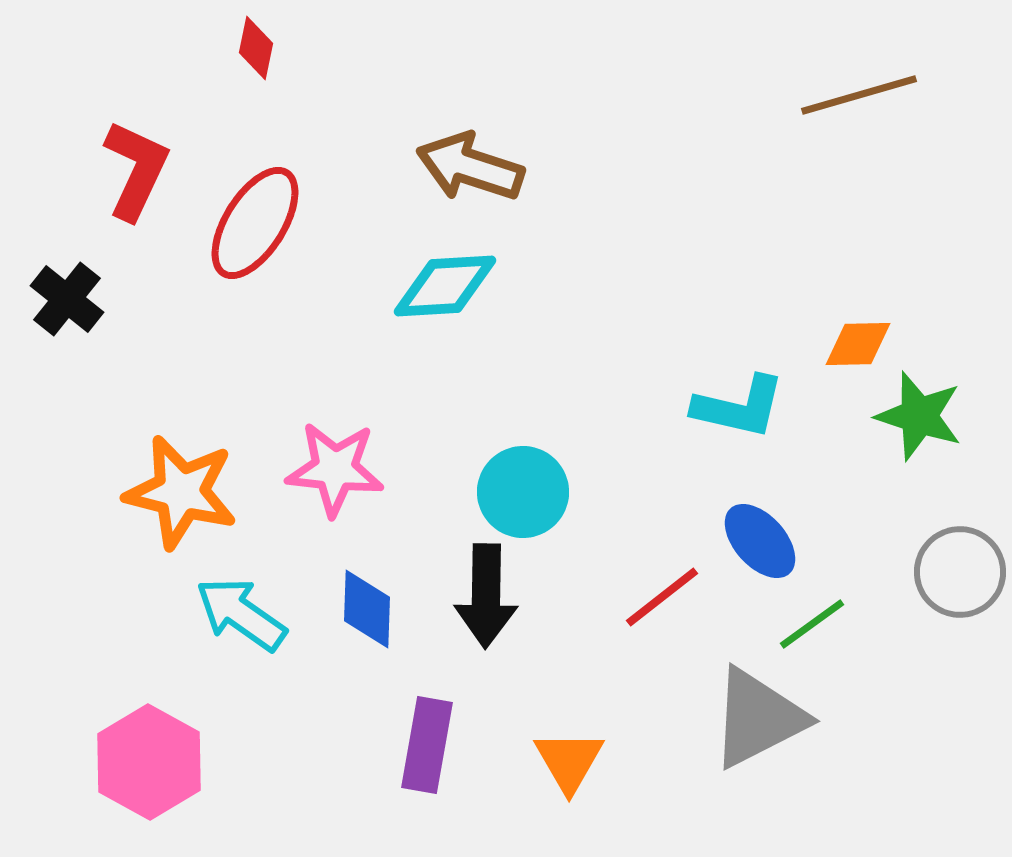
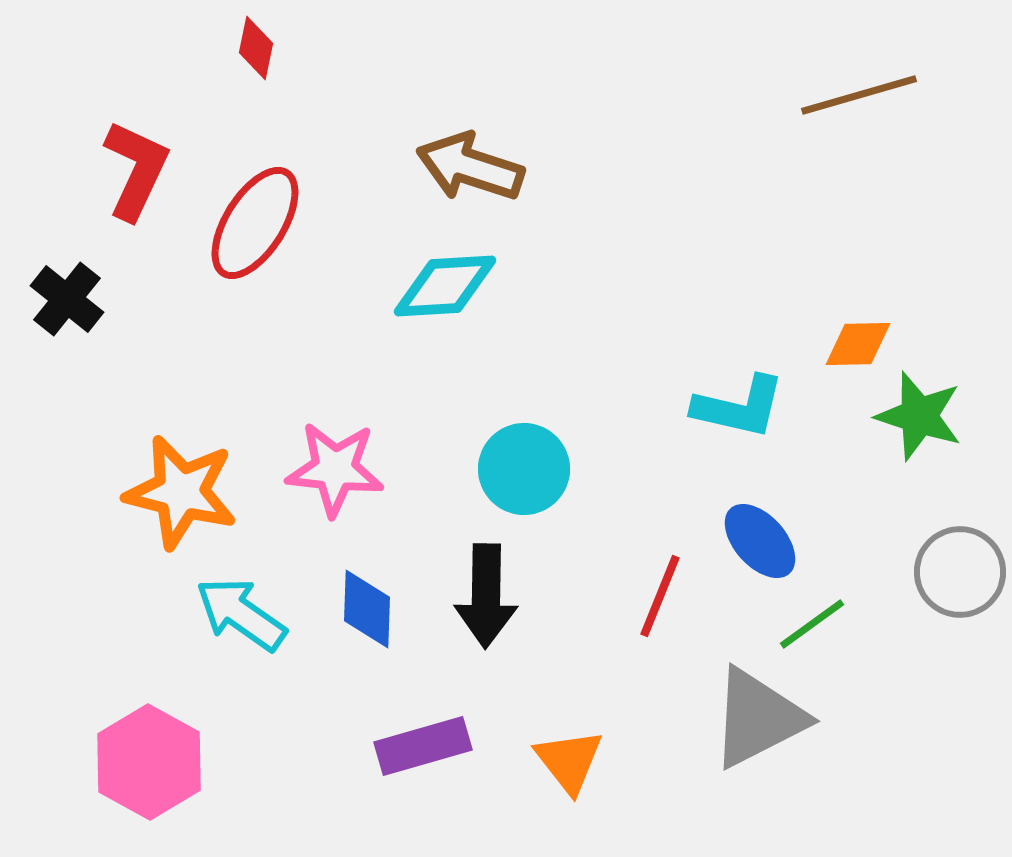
cyan circle: moved 1 px right, 23 px up
red line: moved 2 px left, 1 px up; rotated 30 degrees counterclockwise
purple rectangle: moved 4 px left, 1 px down; rotated 64 degrees clockwise
orange triangle: rotated 8 degrees counterclockwise
